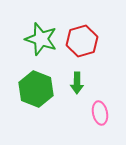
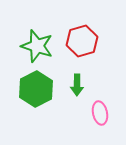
green star: moved 4 px left, 7 px down
green arrow: moved 2 px down
green hexagon: rotated 12 degrees clockwise
